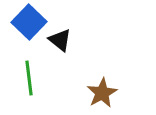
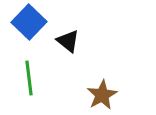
black triangle: moved 8 px right, 1 px down
brown star: moved 2 px down
